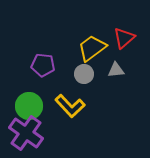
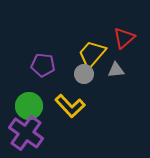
yellow trapezoid: moved 6 px down; rotated 12 degrees counterclockwise
